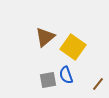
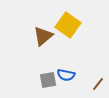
brown triangle: moved 2 px left, 1 px up
yellow square: moved 5 px left, 22 px up
blue semicircle: rotated 60 degrees counterclockwise
